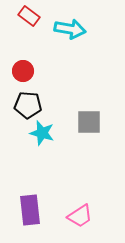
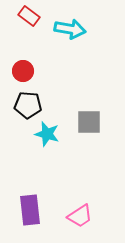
cyan star: moved 5 px right, 1 px down
